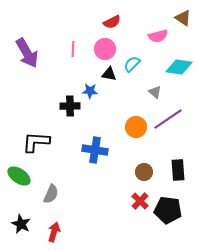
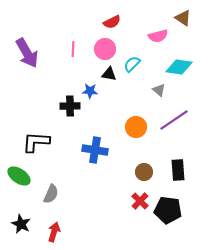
gray triangle: moved 4 px right, 2 px up
purple line: moved 6 px right, 1 px down
